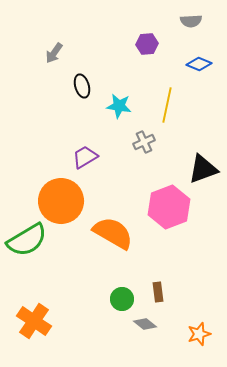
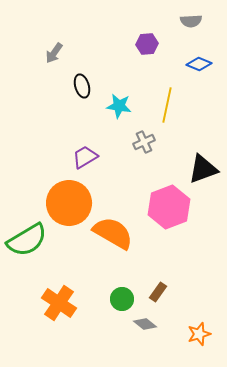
orange circle: moved 8 px right, 2 px down
brown rectangle: rotated 42 degrees clockwise
orange cross: moved 25 px right, 18 px up
